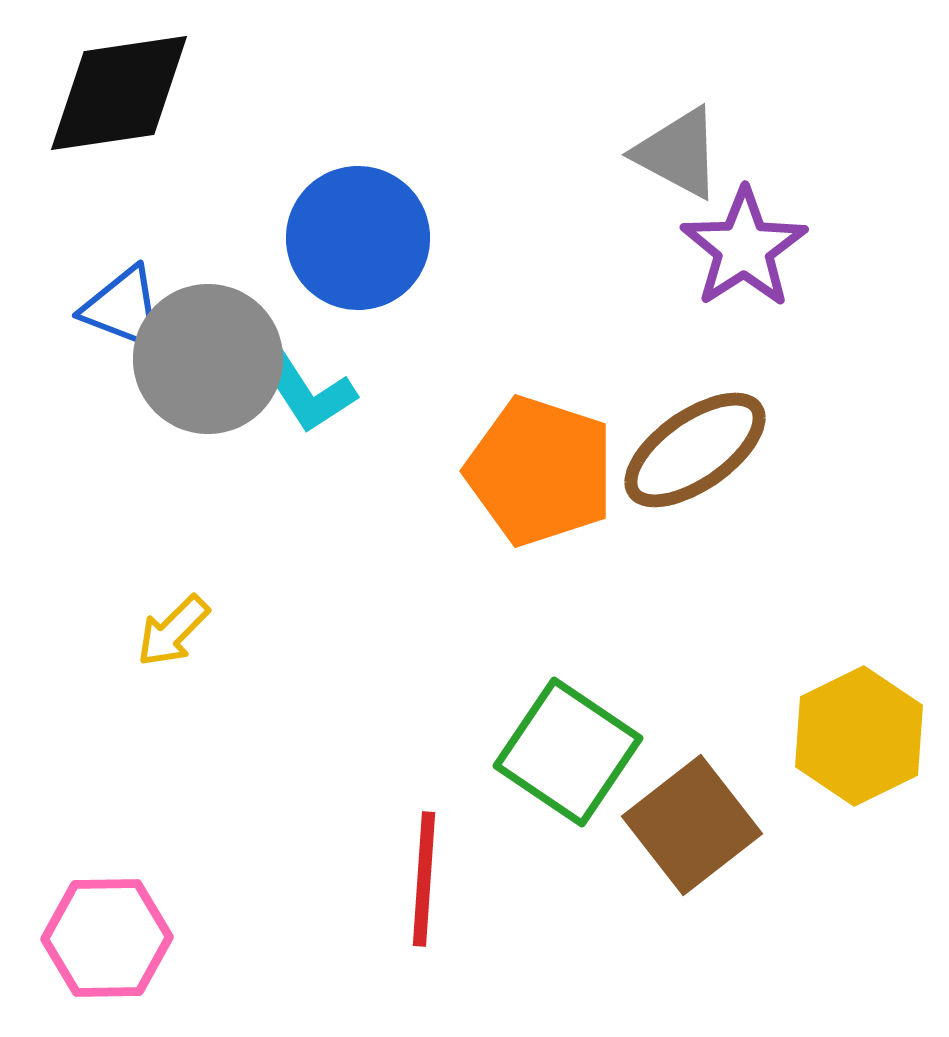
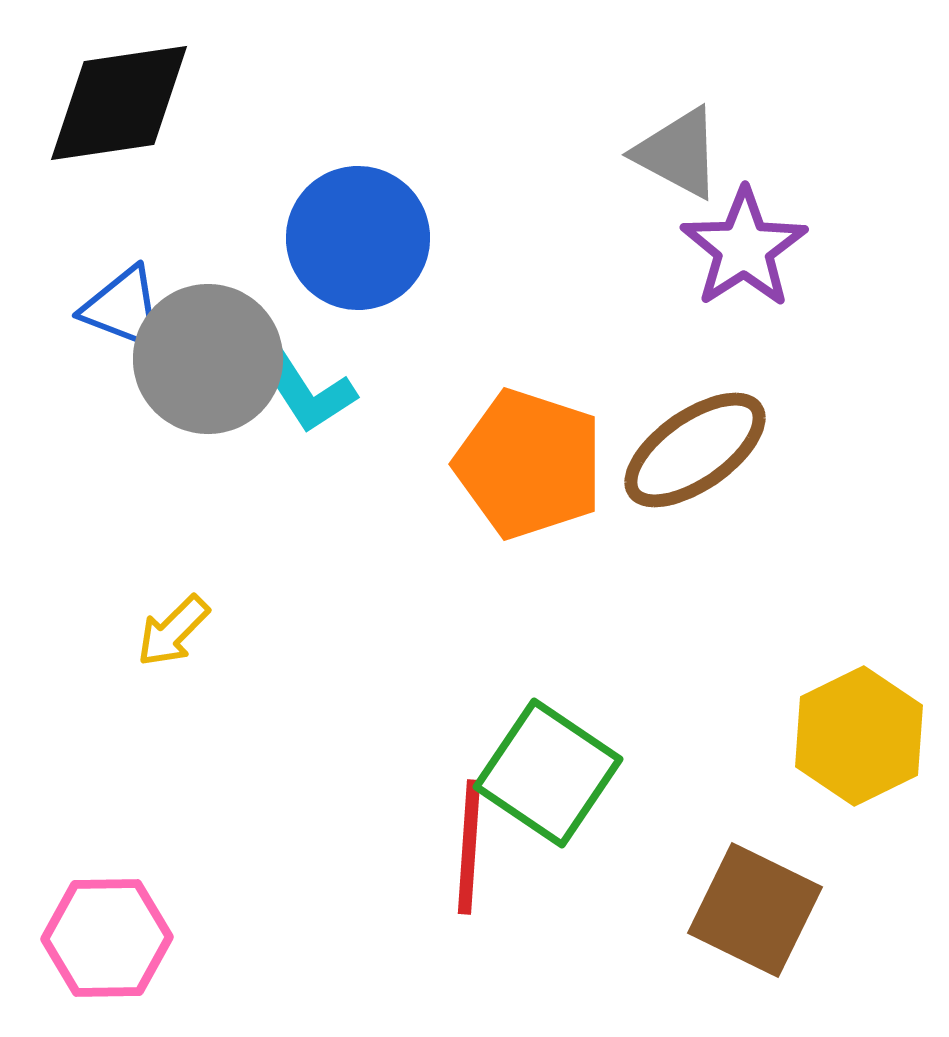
black diamond: moved 10 px down
orange pentagon: moved 11 px left, 7 px up
green square: moved 20 px left, 21 px down
brown square: moved 63 px right, 85 px down; rotated 26 degrees counterclockwise
red line: moved 45 px right, 32 px up
